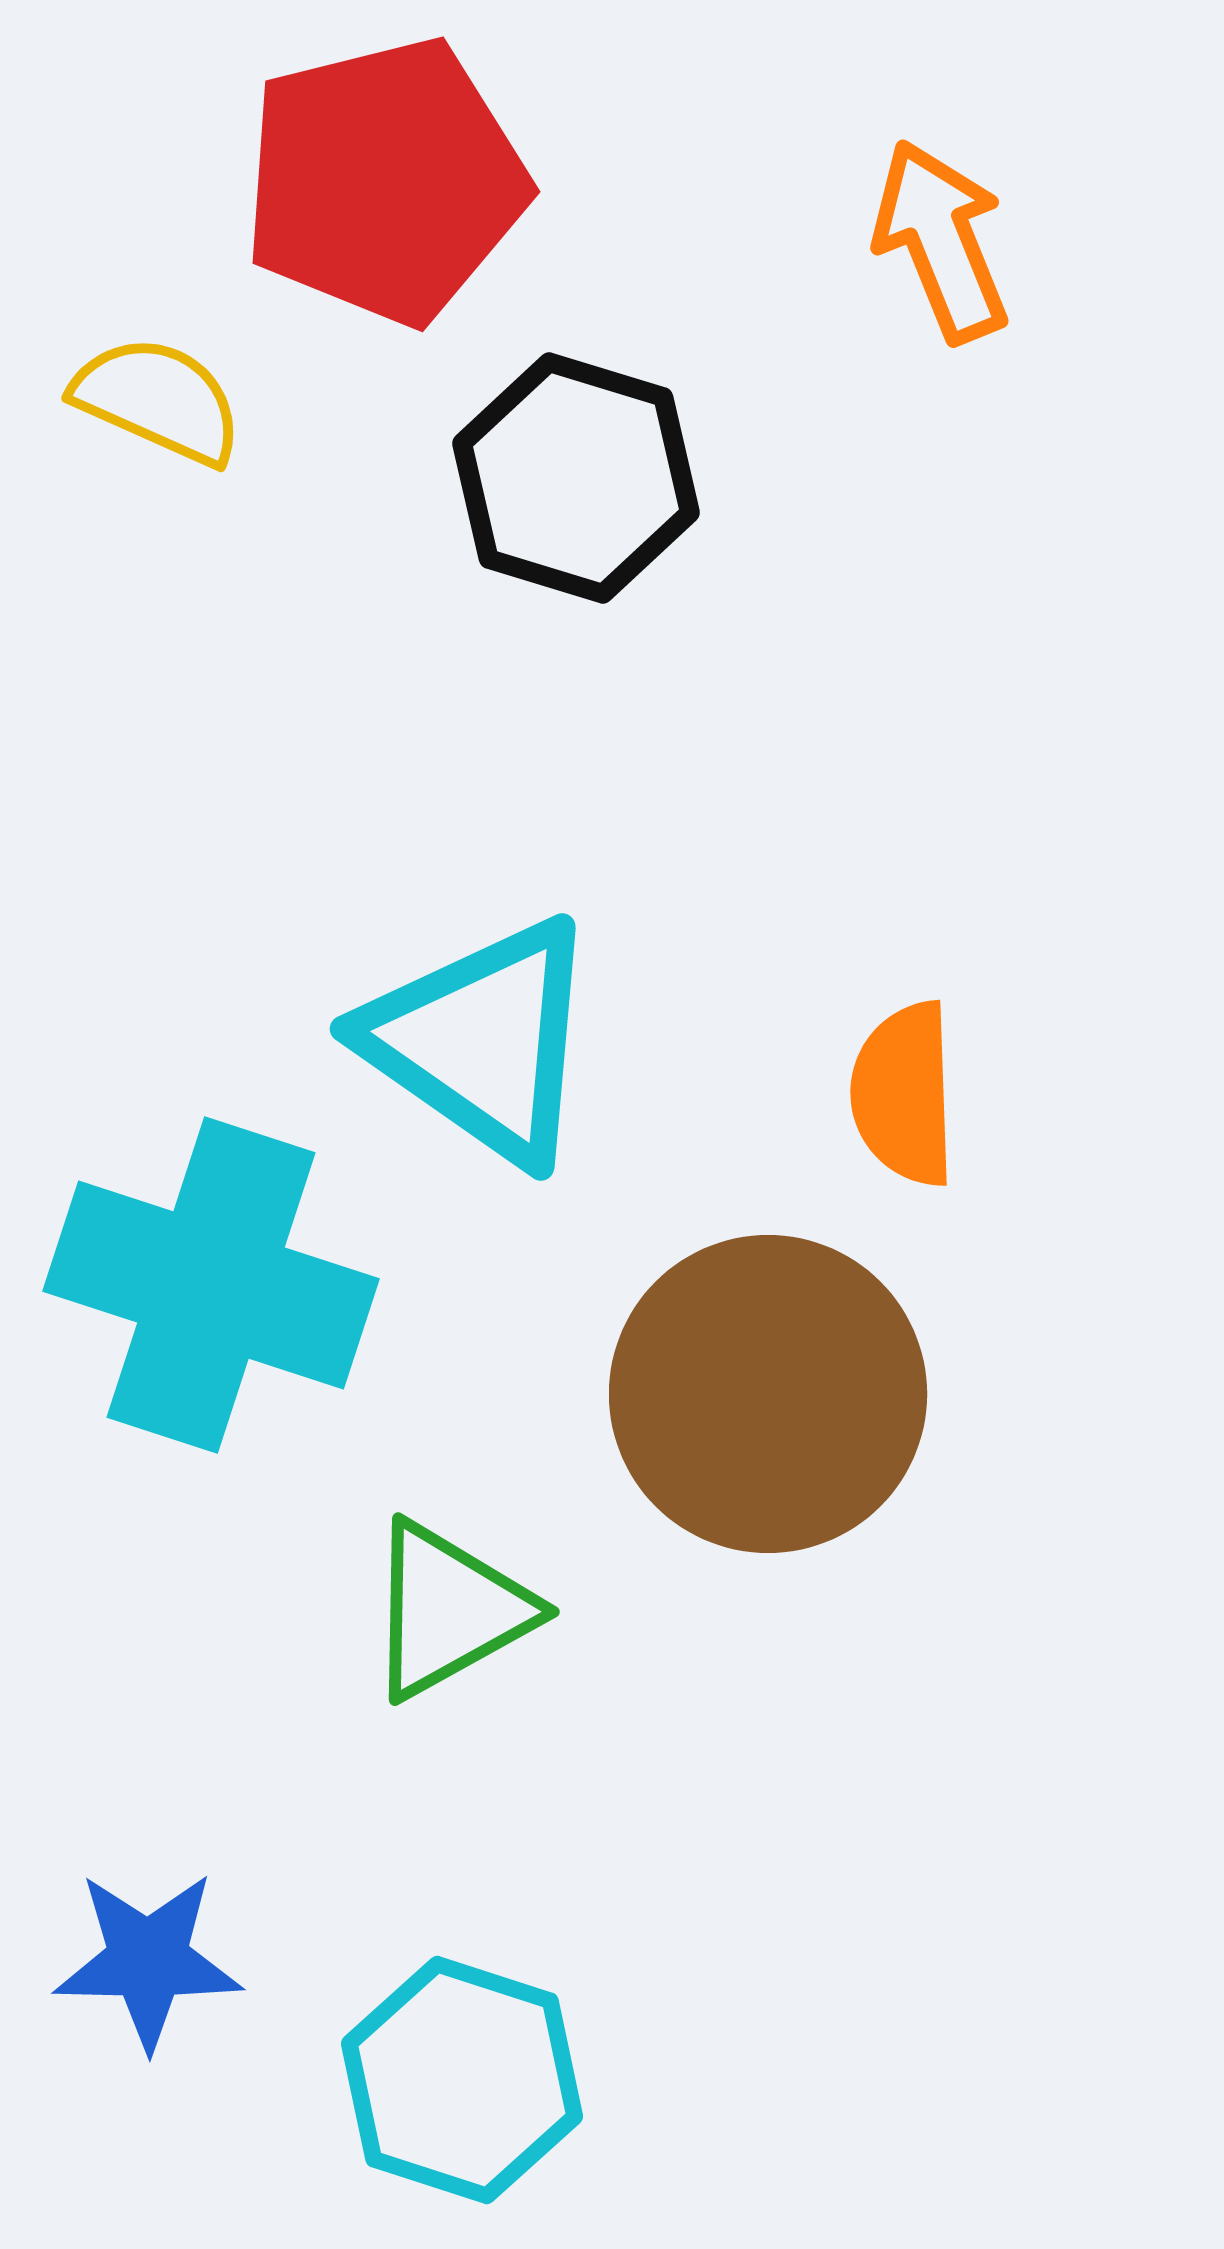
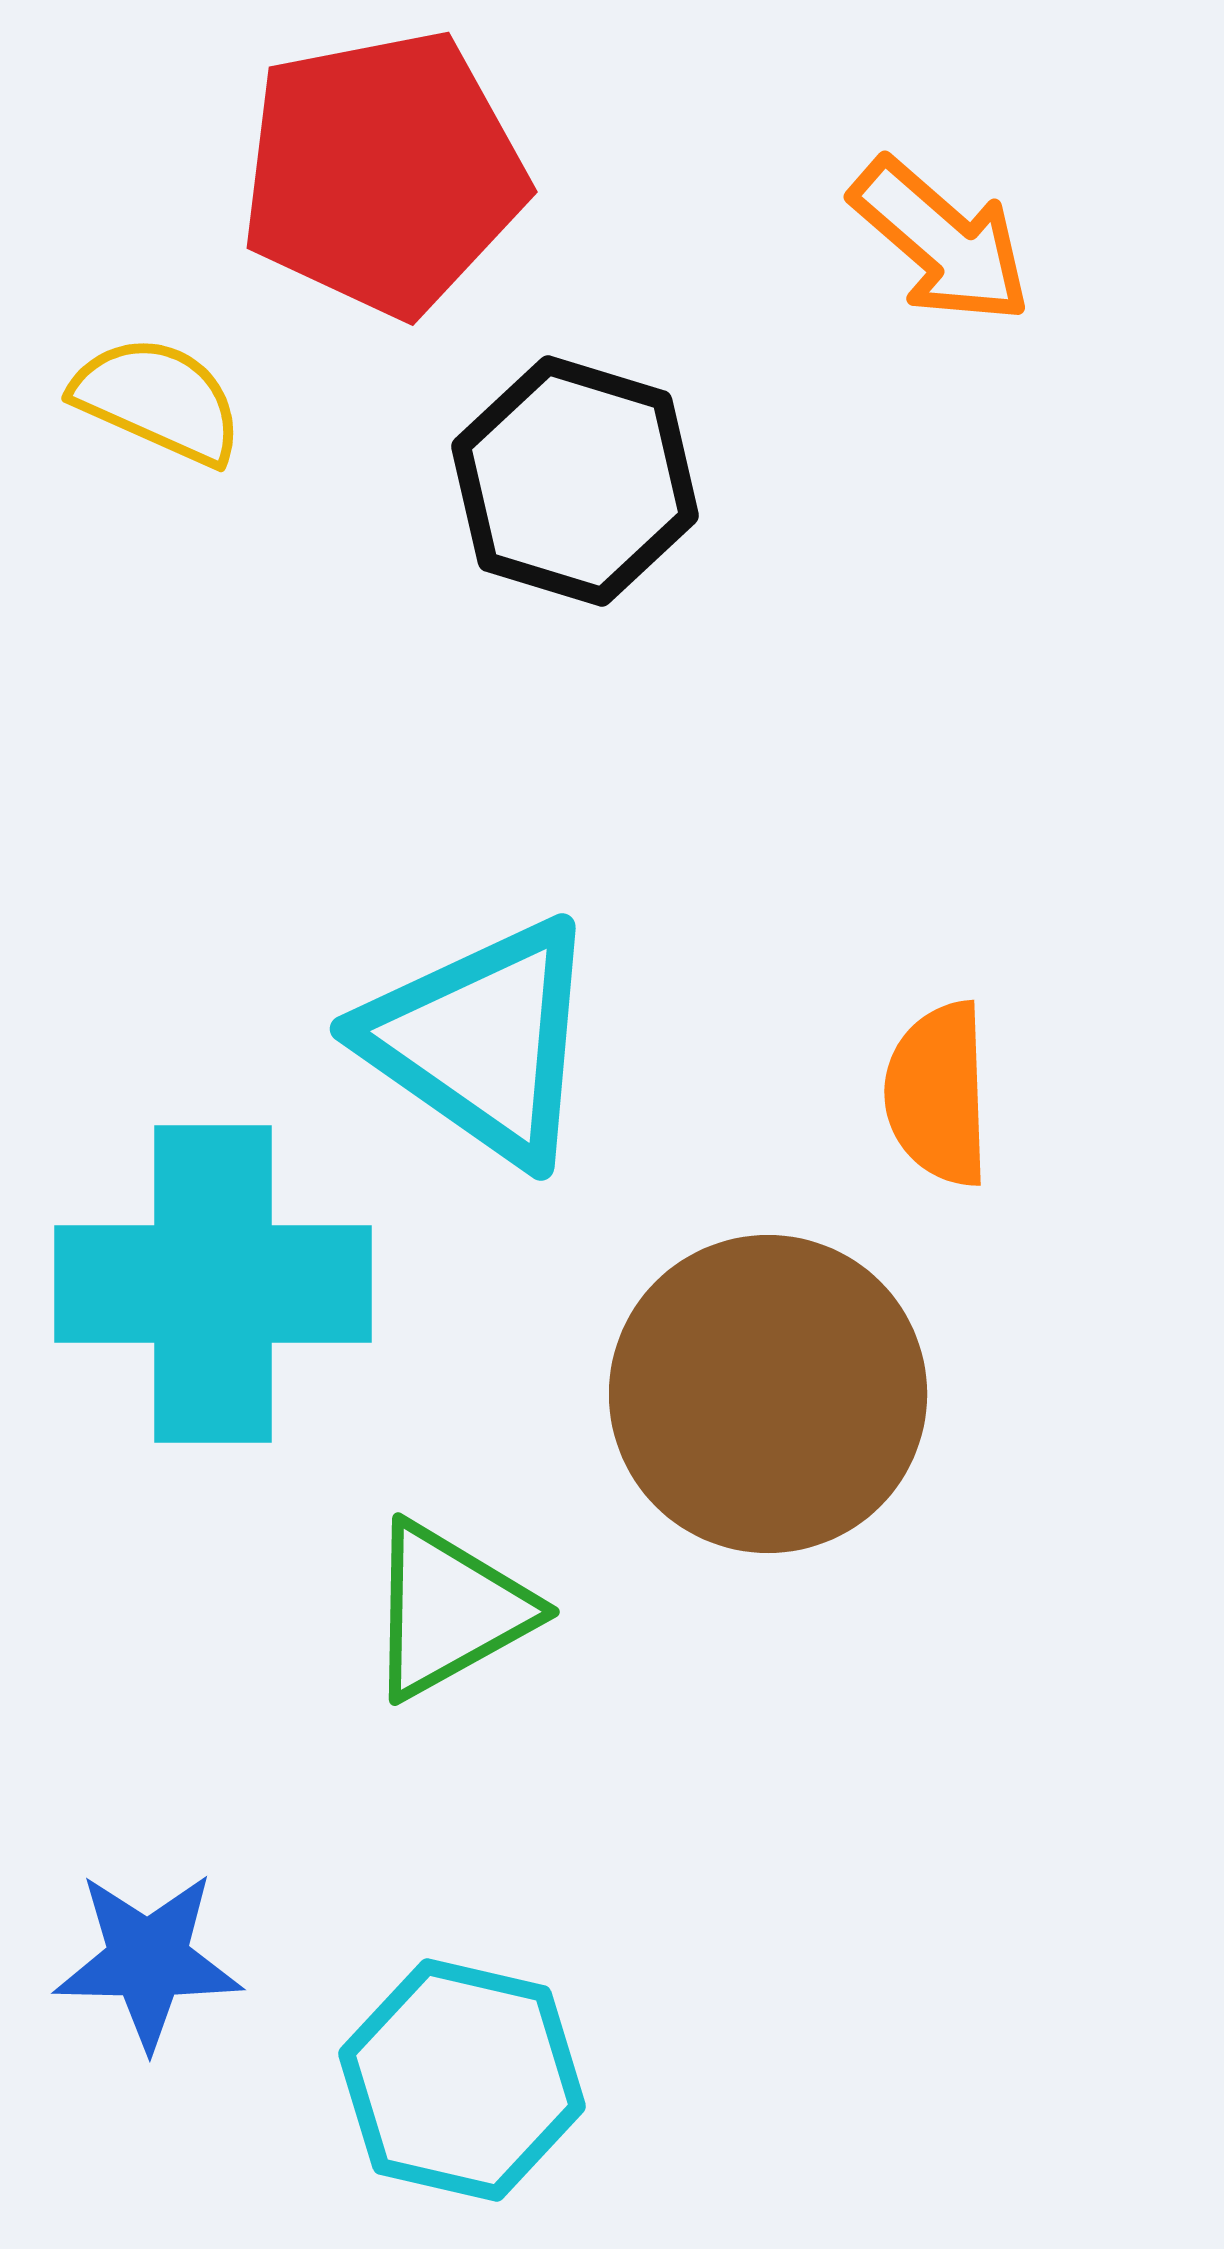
red pentagon: moved 2 px left, 8 px up; rotated 3 degrees clockwise
orange arrow: rotated 153 degrees clockwise
black hexagon: moved 1 px left, 3 px down
orange semicircle: moved 34 px right
cyan cross: moved 2 px right, 1 px up; rotated 18 degrees counterclockwise
cyan hexagon: rotated 5 degrees counterclockwise
